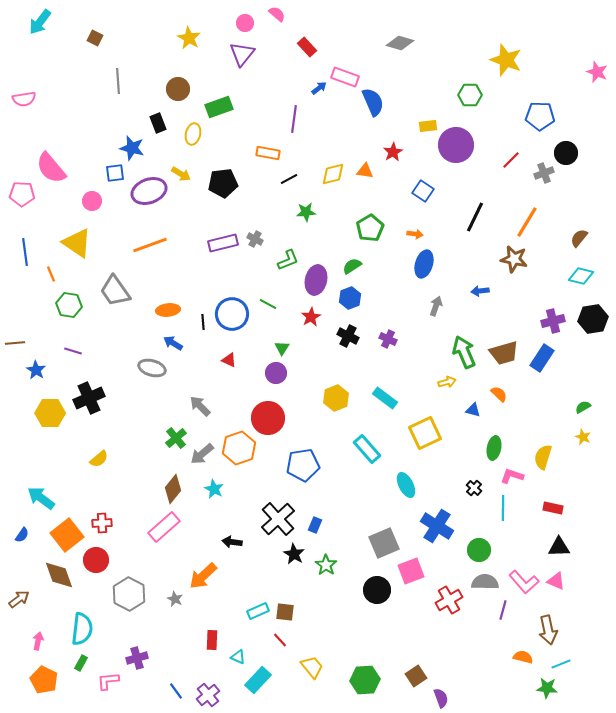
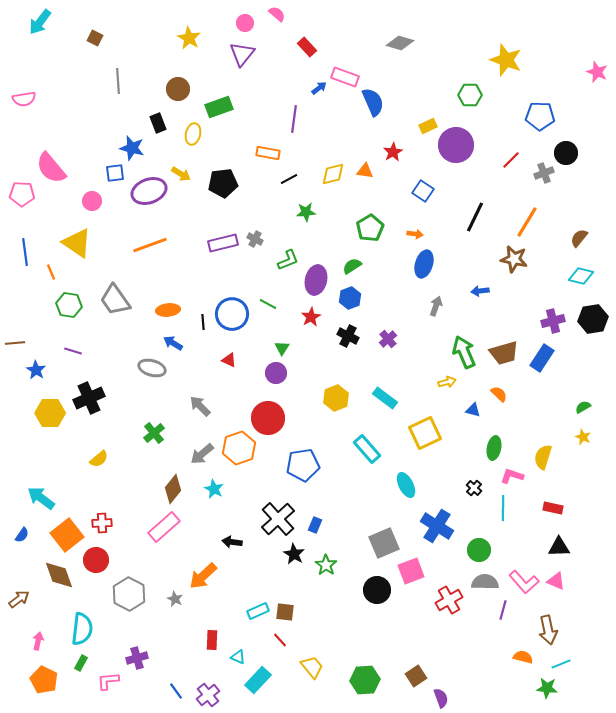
yellow rectangle at (428, 126): rotated 18 degrees counterclockwise
orange line at (51, 274): moved 2 px up
gray trapezoid at (115, 291): moved 9 px down
purple cross at (388, 339): rotated 24 degrees clockwise
green cross at (176, 438): moved 22 px left, 5 px up
